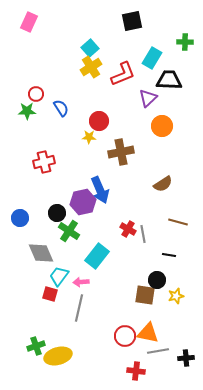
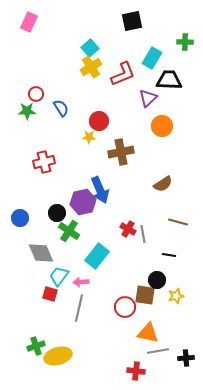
red circle at (125, 336): moved 29 px up
